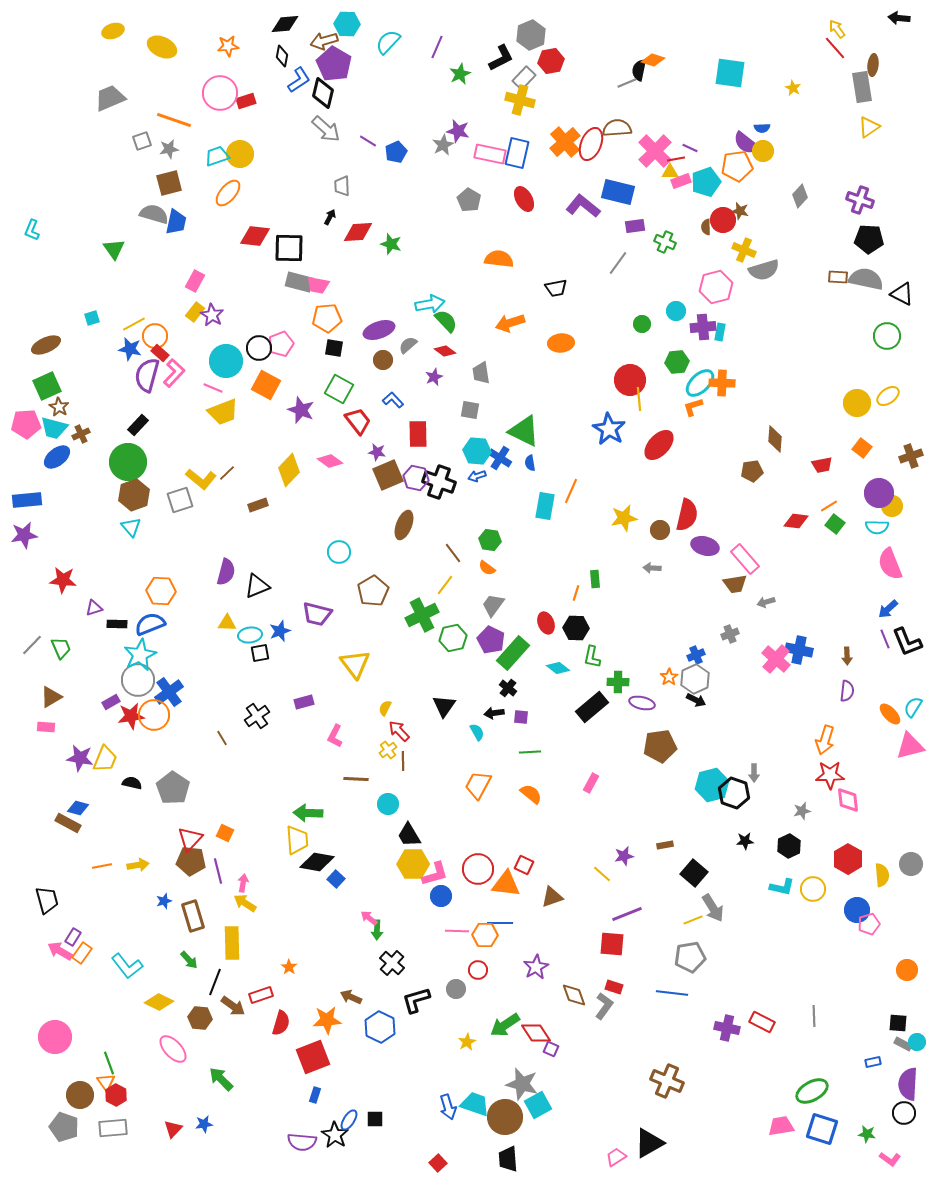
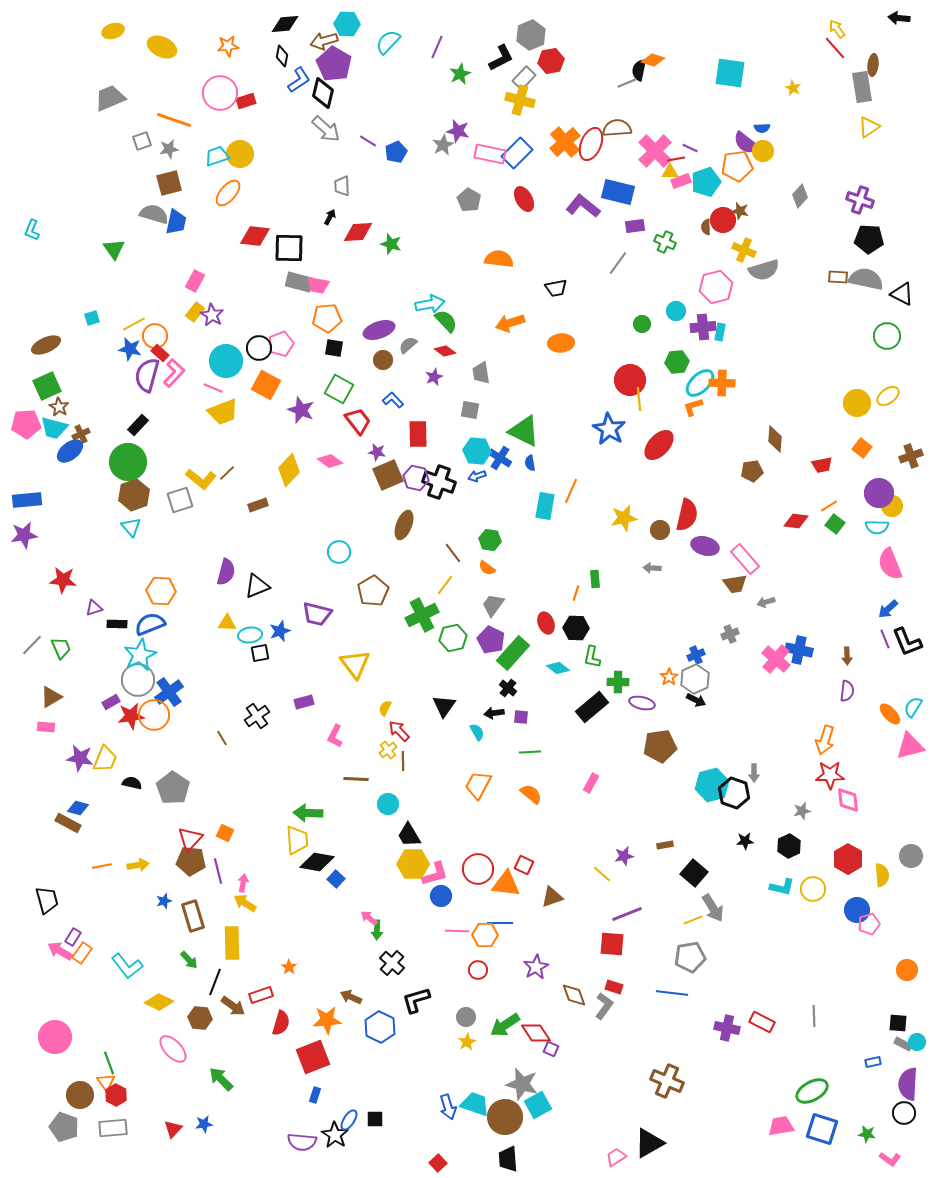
blue rectangle at (517, 153): rotated 32 degrees clockwise
blue ellipse at (57, 457): moved 13 px right, 6 px up
gray circle at (911, 864): moved 8 px up
gray circle at (456, 989): moved 10 px right, 28 px down
